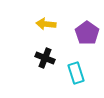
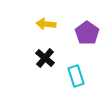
black cross: rotated 18 degrees clockwise
cyan rectangle: moved 3 px down
